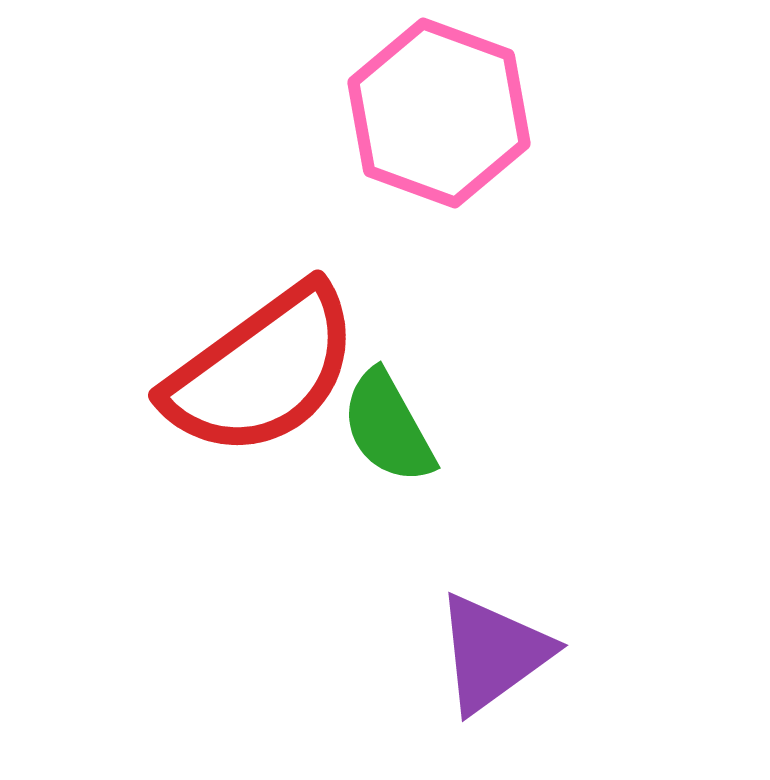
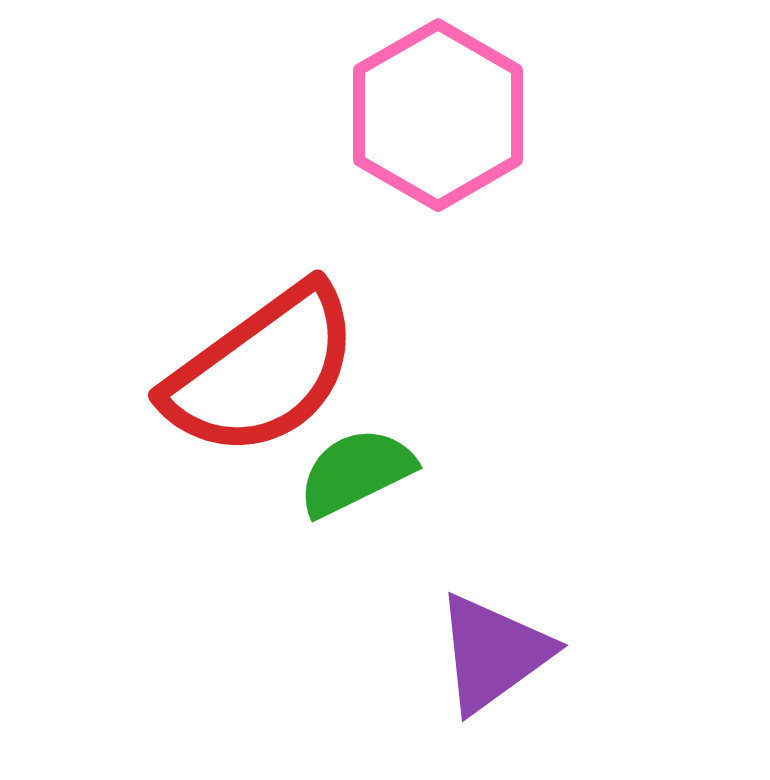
pink hexagon: moved 1 px left, 2 px down; rotated 10 degrees clockwise
green semicircle: moved 32 px left, 45 px down; rotated 93 degrees clockwise
